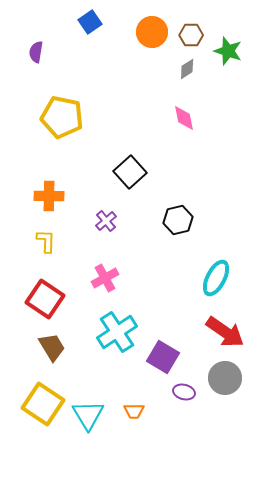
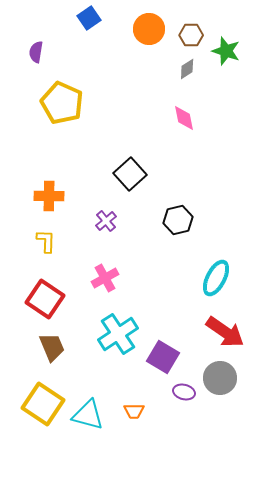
blue square: moved 1 px left, 4 px up
orange circle: moved 3 px left, 3 px up
green star: moved 2 px left
yellow pentagon: moved 14 px up; rotated 12 degrees clockwise
black square: moved 2 px down
cyan cross: moved 1 px right, 2 px down
brown trapezoid: rotated 8 degrees clockwise
gray circle: moved 5 px left
cyan triangle: rotated 44 degrees counterclockwise
